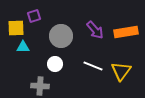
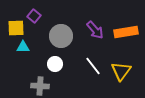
purple square: rotated 32 degrees counterclockwise
white line: rotated 30 degrees clockwise
